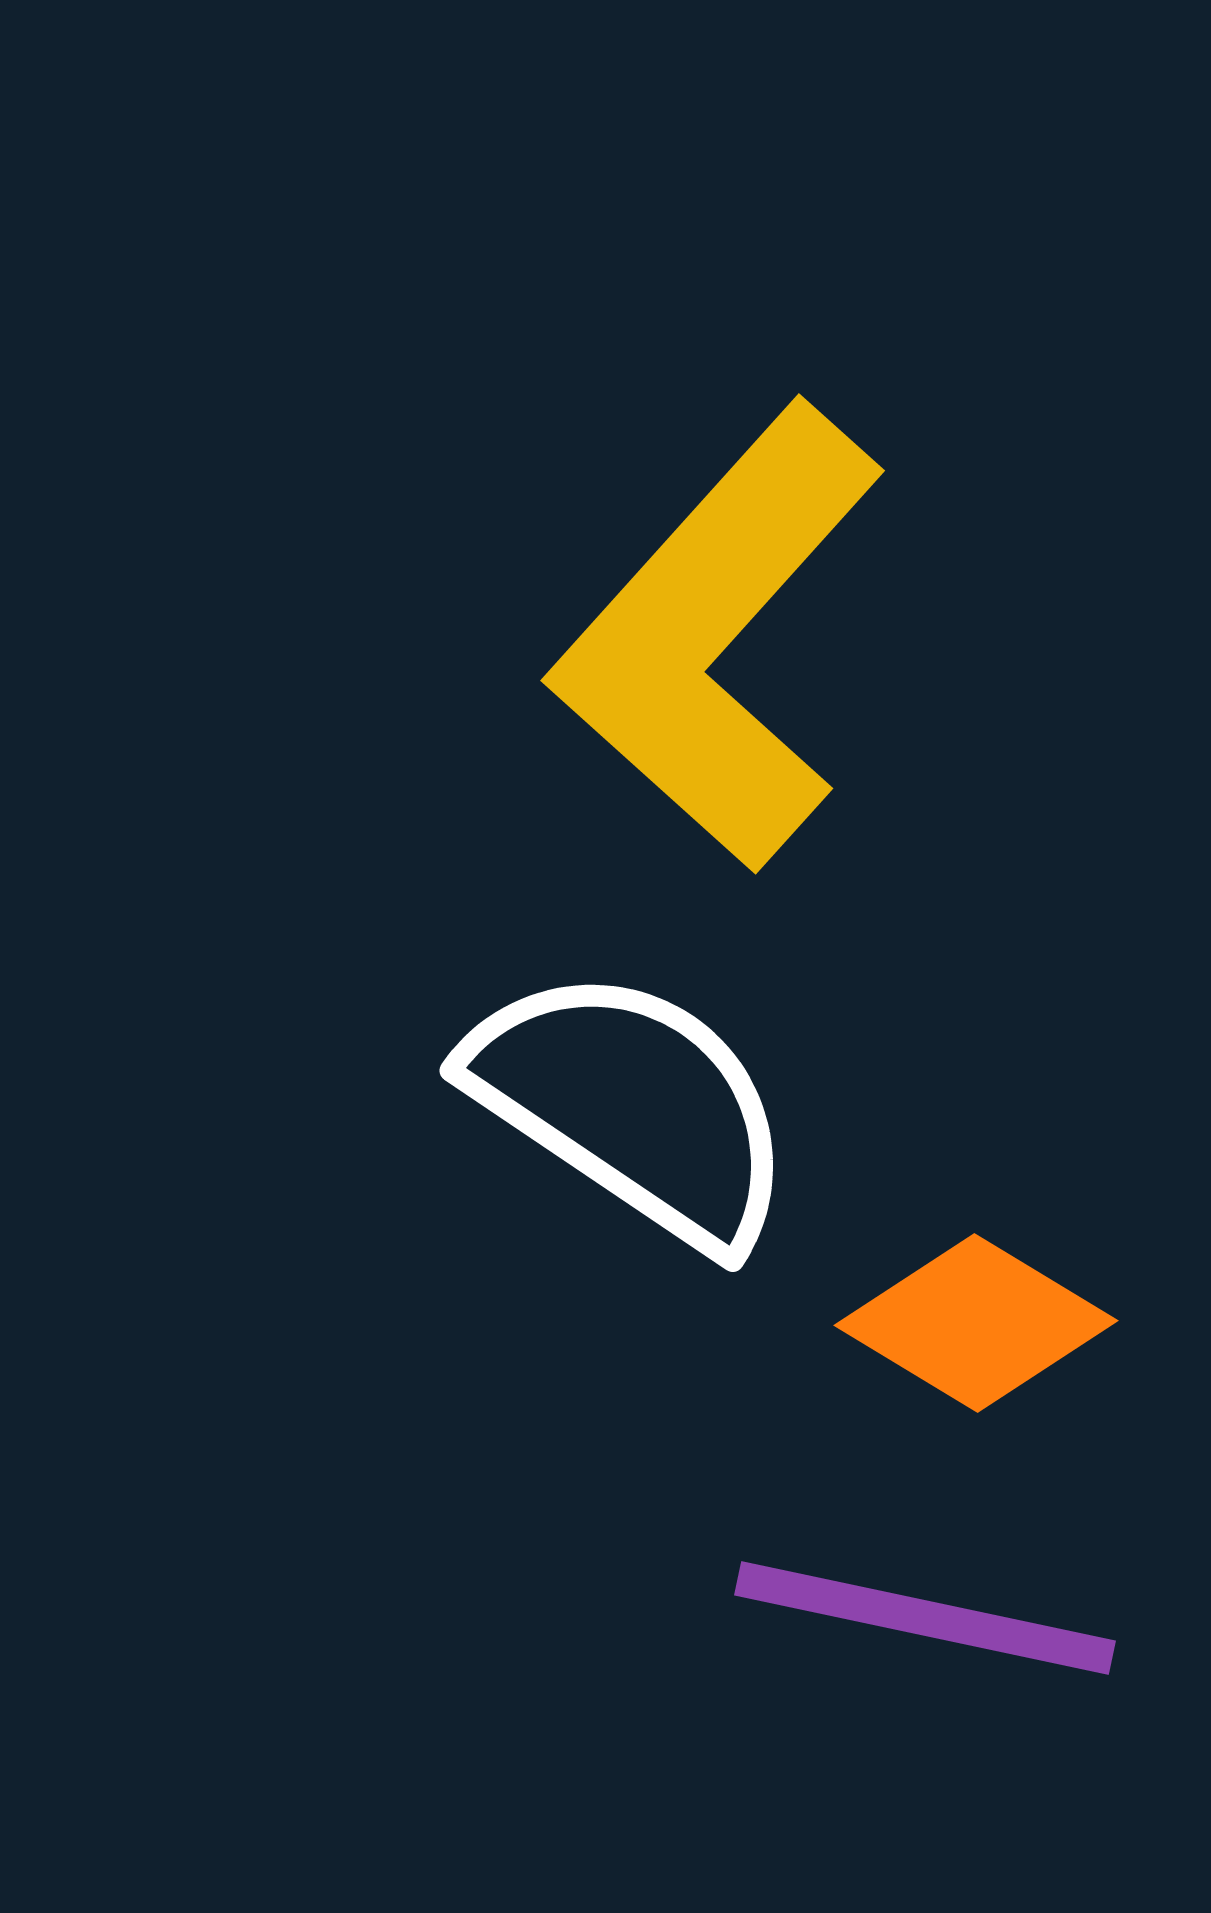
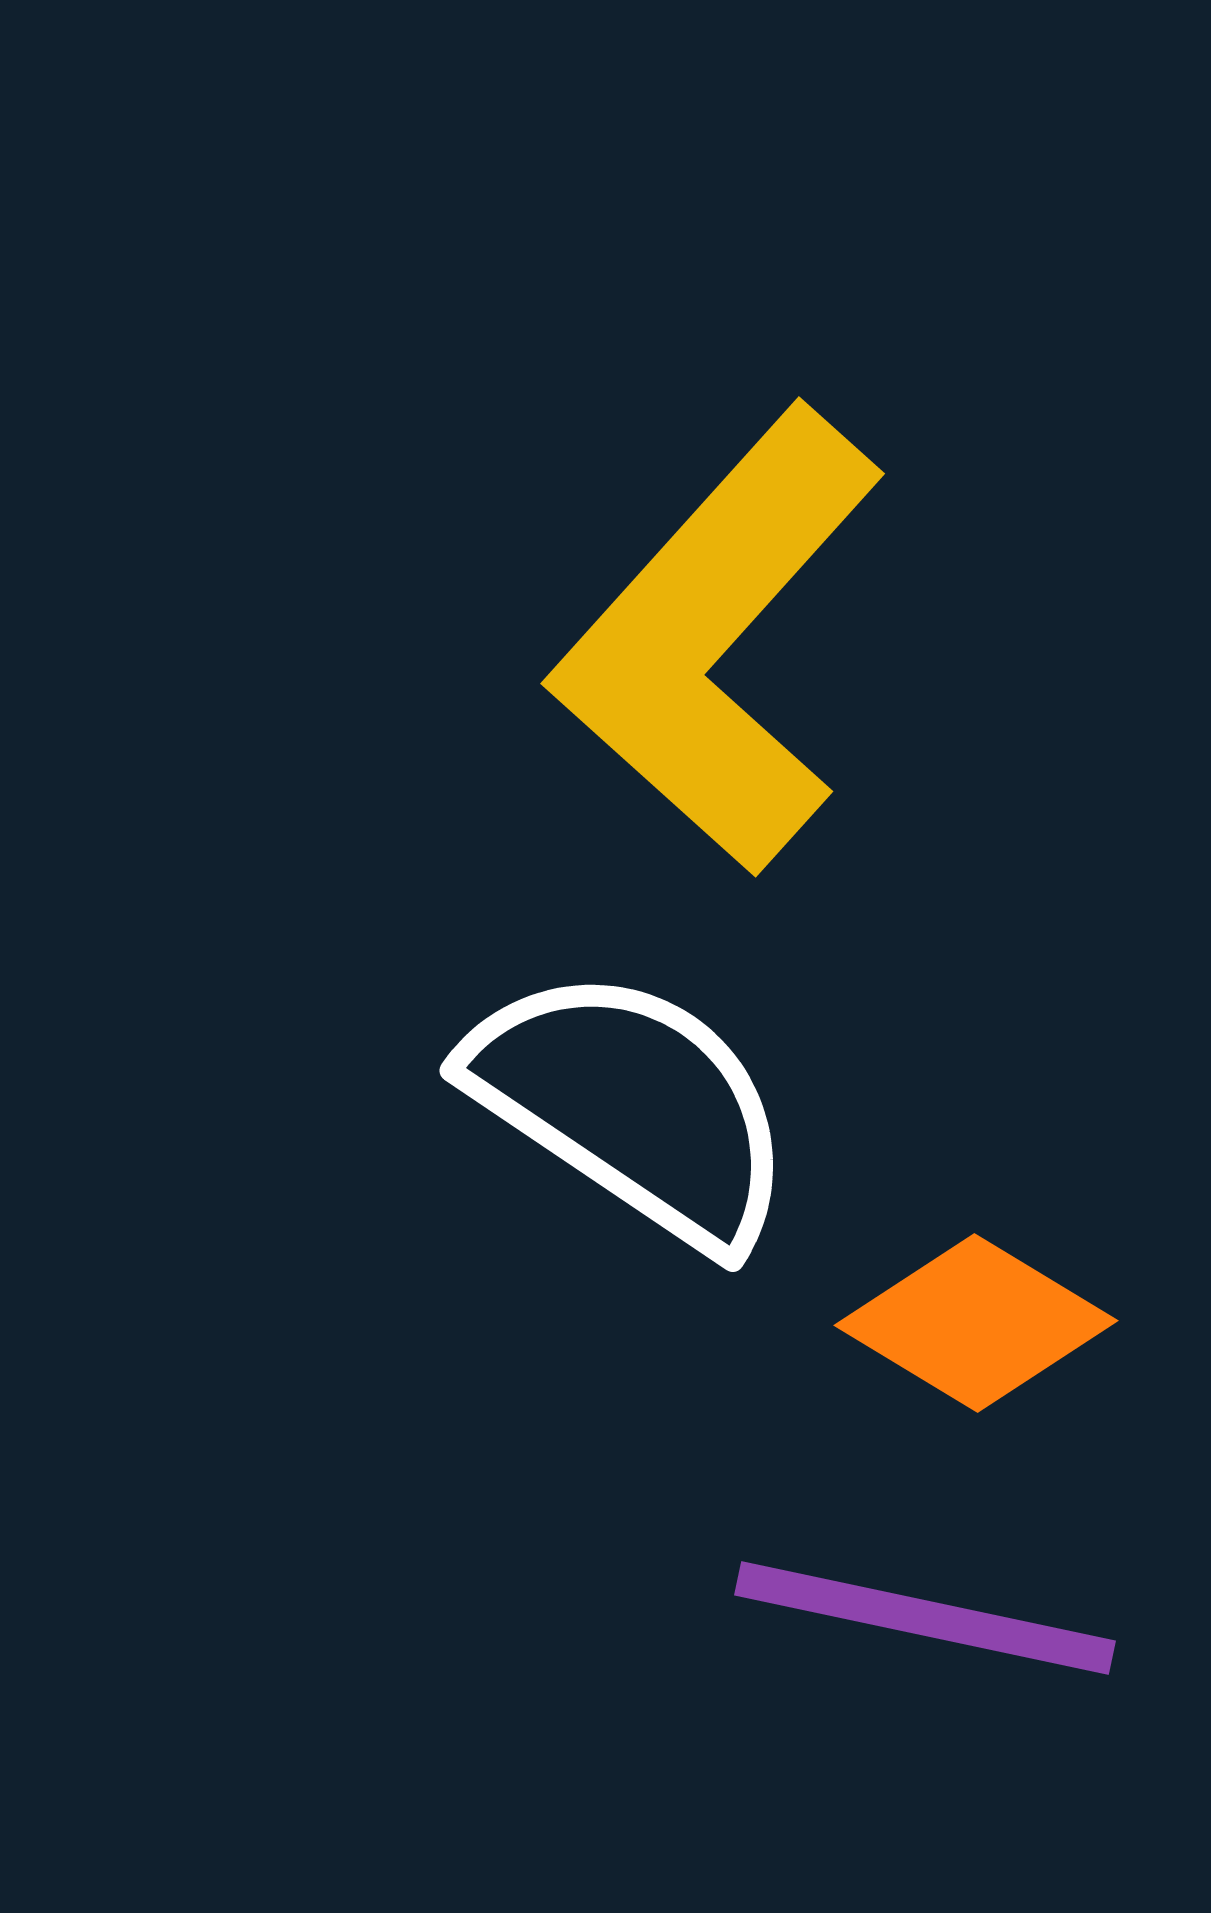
yellow L-shape: moved 3 px down
